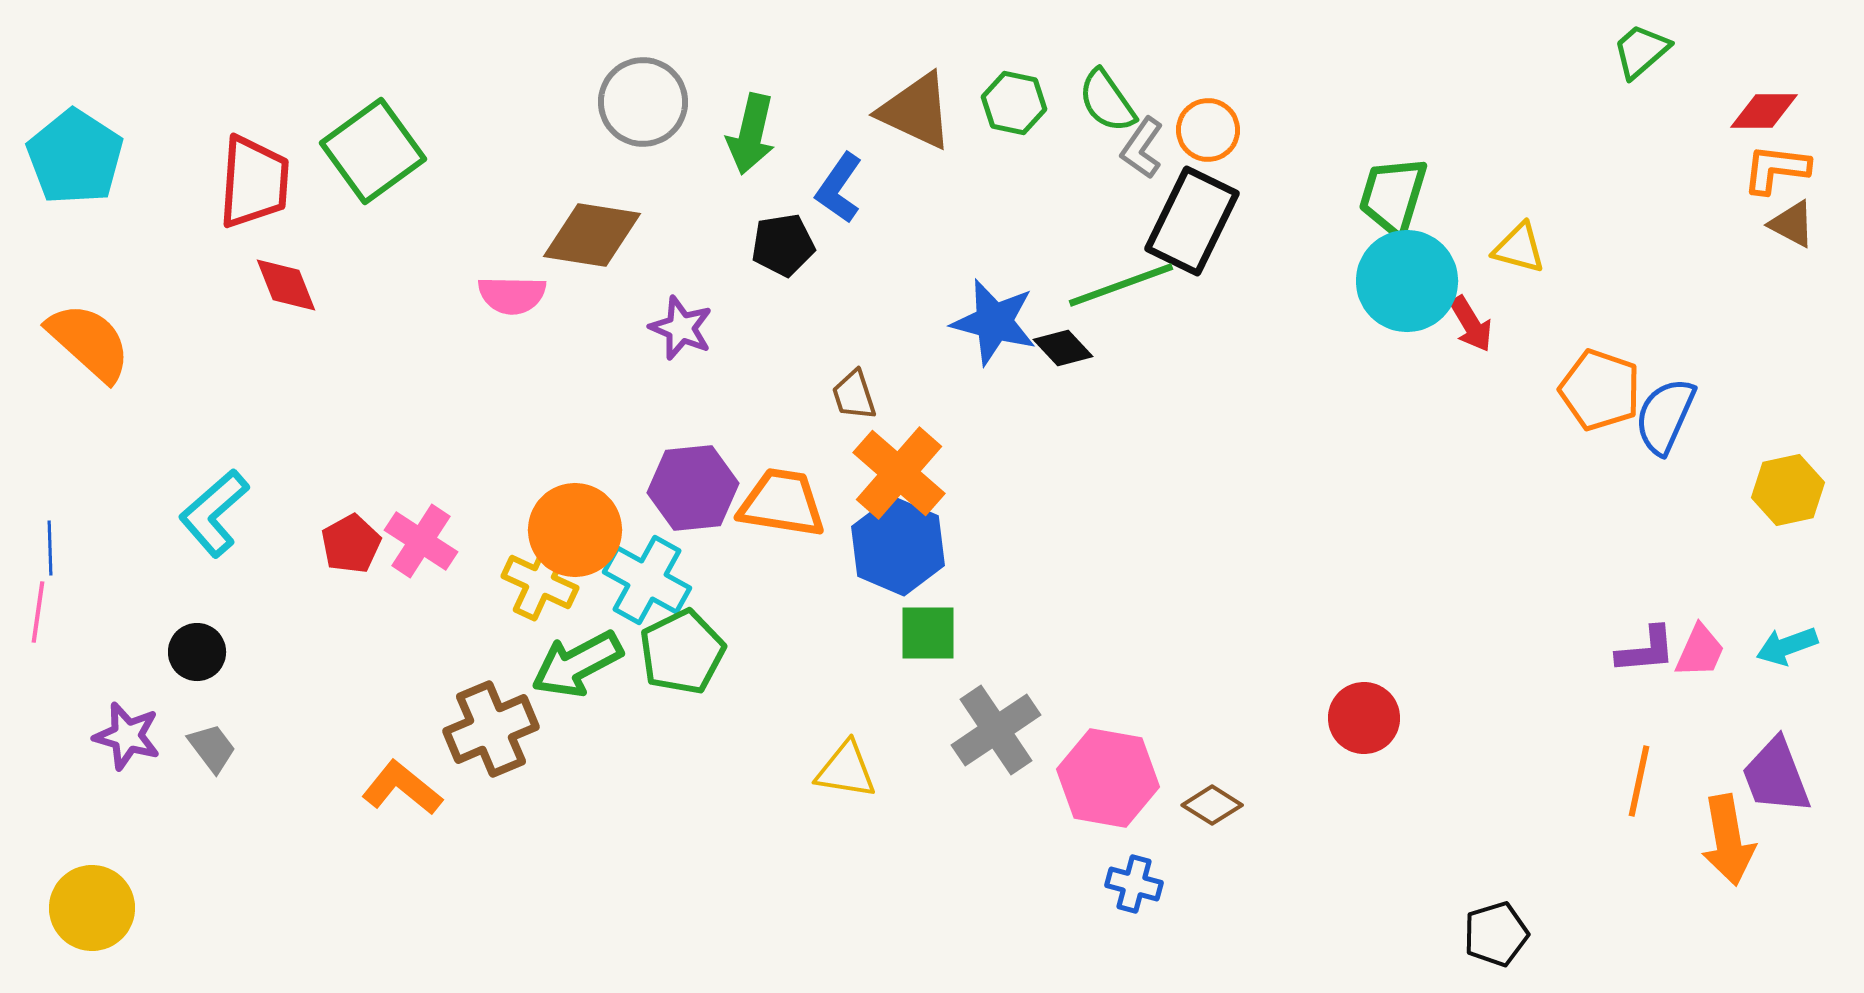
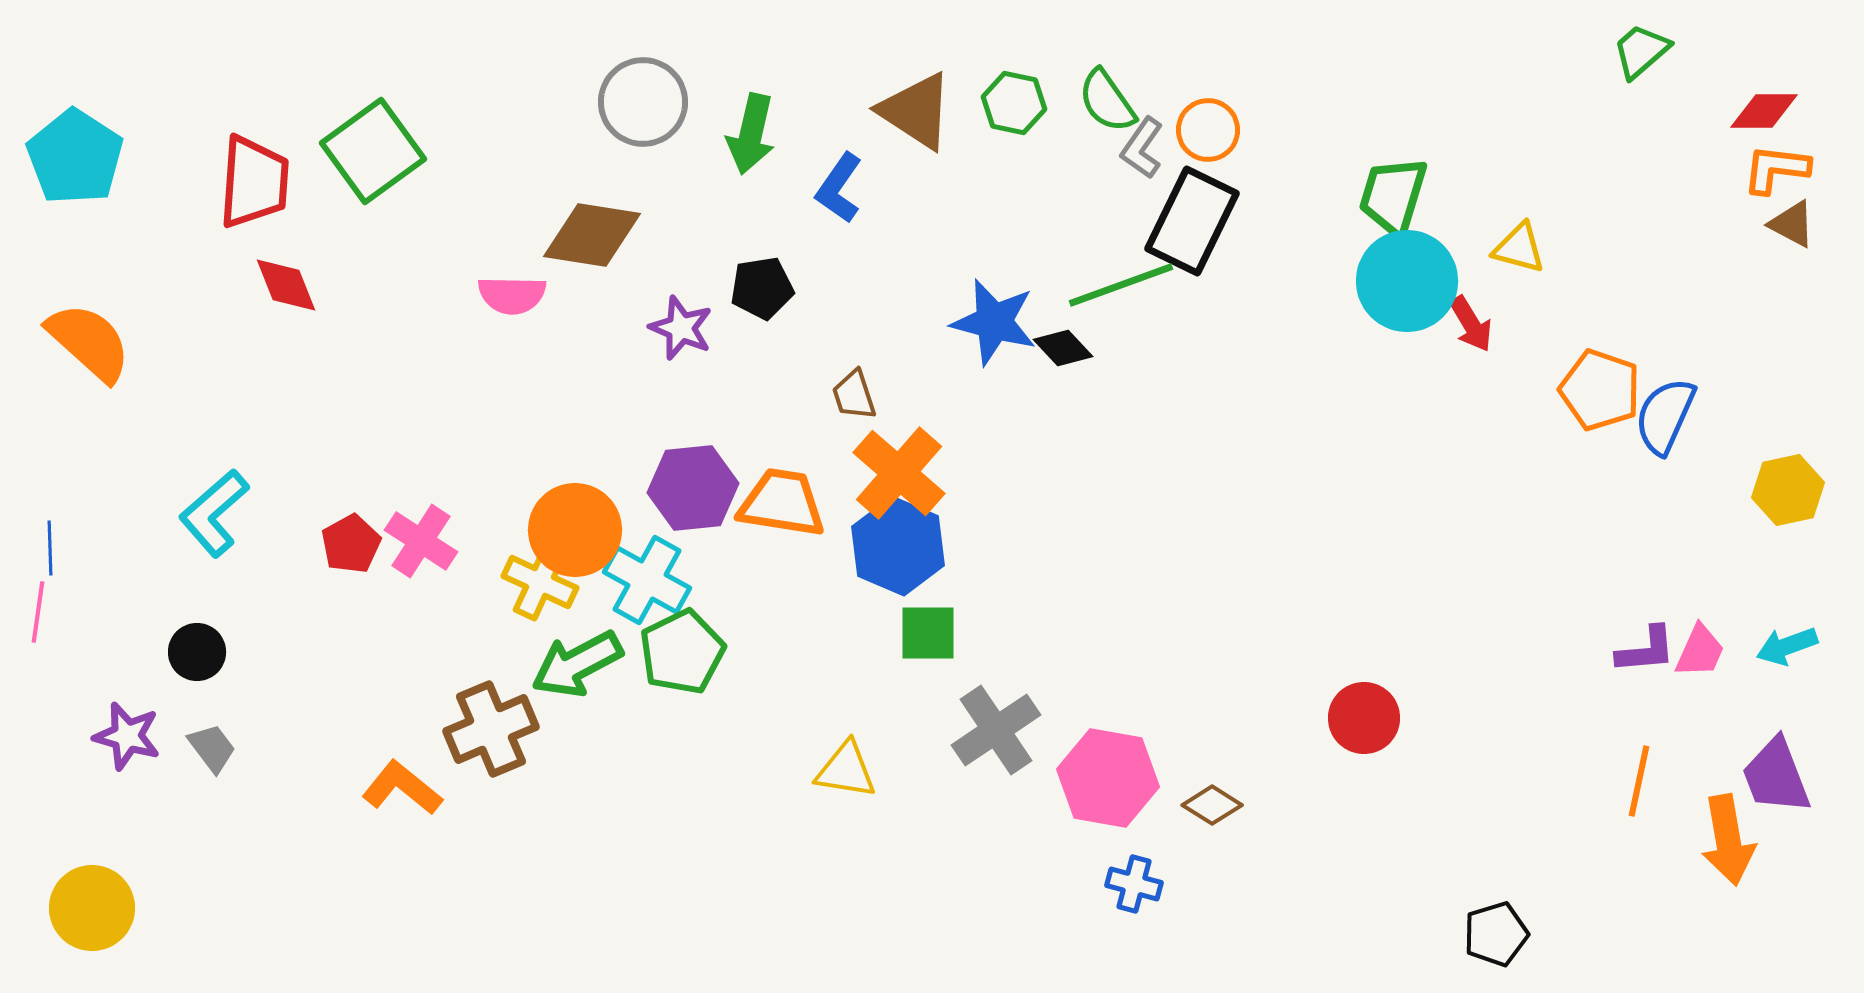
brown triangle at (916, 111): rotated 8 degrees clockwise
black pentagon at (783, 245): moved 21 px left, 43 px down
